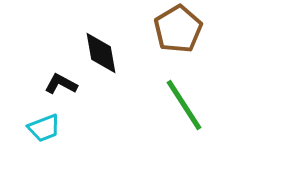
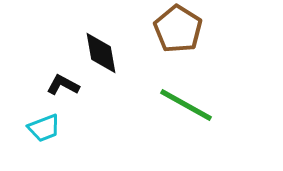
brown pentagon: rotated 9 degrees counterclockwise
black L-shape: moved 2 px right, 1 px down
green line: moved 2 px right; rotated 28 degrees counterclockwise
